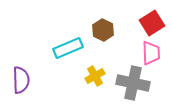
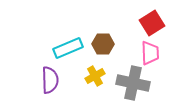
brown hexagon: moved 14 px down; rotated 25 degrees counterclockwise
pink trapezoid: moved 1 px left
purple semicircle: moved 29 px right
